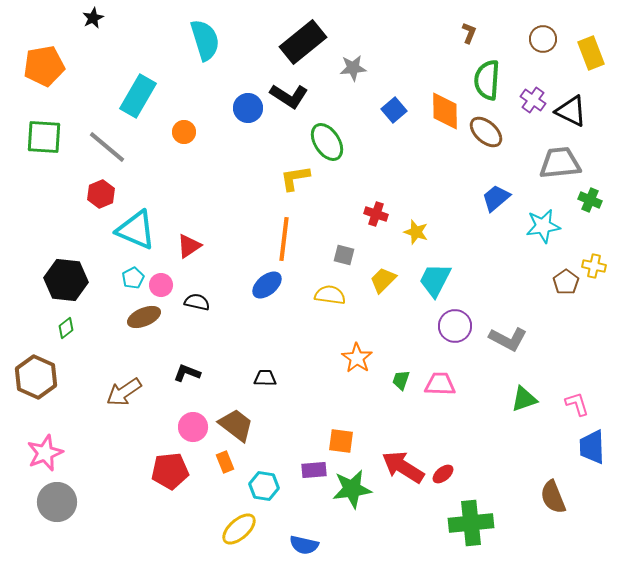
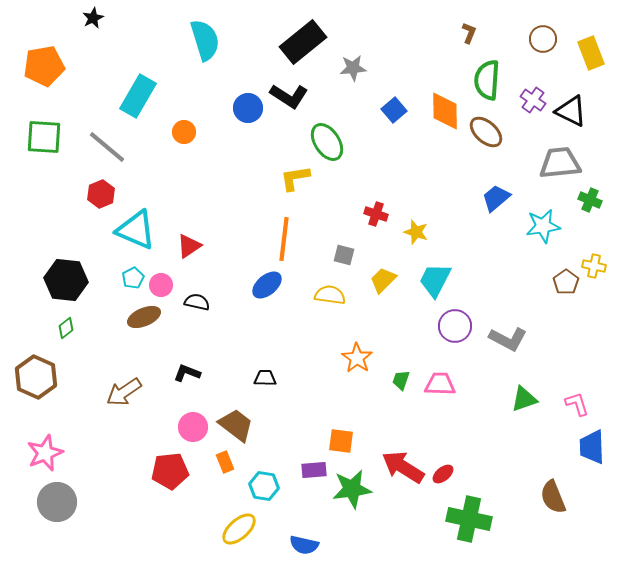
green cross at (471, 523): moved 2 px left, 4 px up; rotated 18 degrees clockwise
